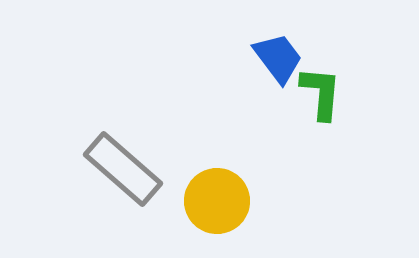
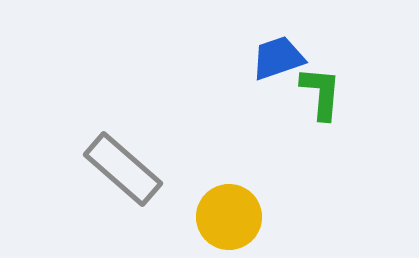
blue trapezoid: rotated 72 degrees counterclockwise
yellow circle: moved 12 px right, 16 px down
